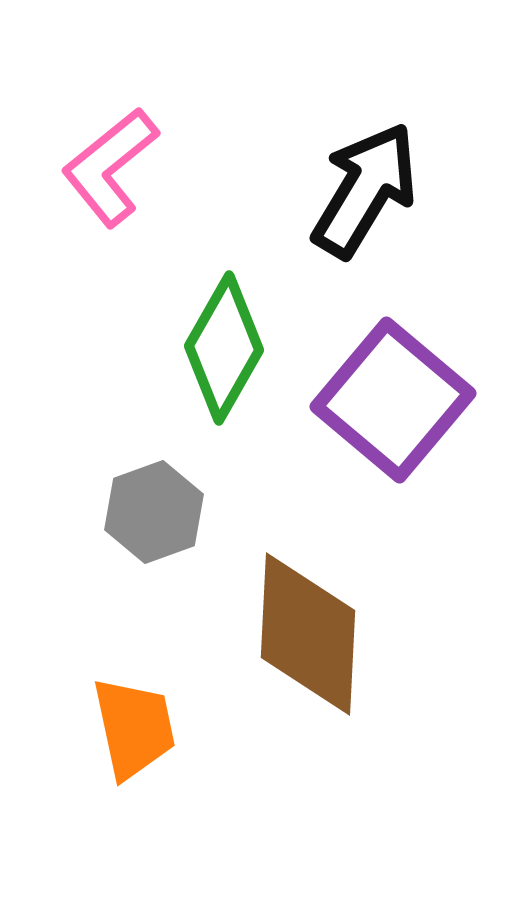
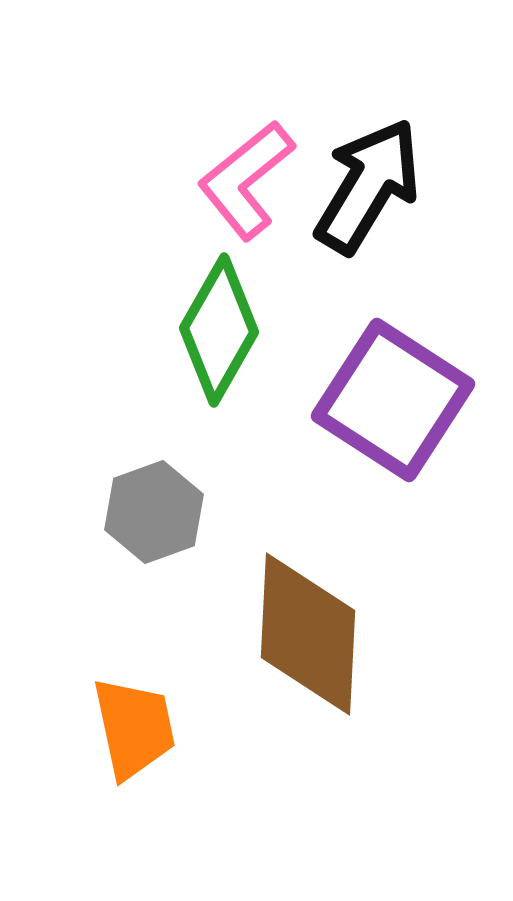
pink L-shape: moved 136 px right, 13 px down
black arrow: moved 3 px right, 4 px up
green diamond: moved 5 px left, 18 px up
purple square: rotated 7 degrees counterclockwise
